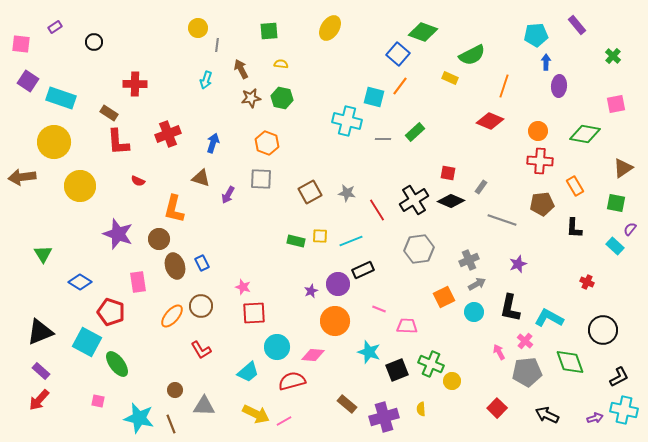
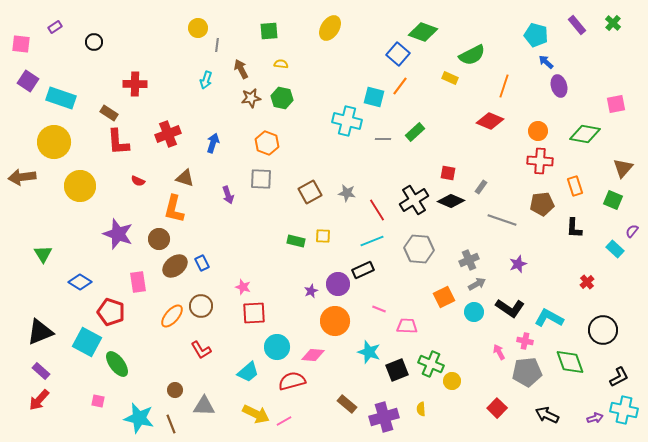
cyan pentagon at (536, 35): rotated 20 degrees clockwise
green cross at (613, 56): moved 33 px up
blue arrow at (546, 62): rotated 49 degrees counterclockwise
purple ellipse at (559, 86): rotated 20 degrees counterclockwise
brown triangle at (623, 168): rotated 15 degrees counterclockwise
brown triangle at (201, 178): moved 16 px left
orange rectangle at (575, 186): rotated 12 degrees clockwise
purple arrow at (228, 195): rotated 48 degrees counterclockwise
green square at (616, 203): moved 3 px left, 3 px up; rotated 12 degrees clockwise
purple semicircle at (630, 229): moved 2 px right, 2 px down
yellow square at (320, 236): moved 3 px right
cyan line at (351, 241): moved 21 px right
cyan rectangle at (615, 246): moved 3 px down
gray hexagon at (419, 249): rotated 12 degrees clockwise
brown ellipse at (175, 266): rotated 70 degrees clockwise
red cross at (587, 282): rotated 24 degrees clockwise
black L-shape at (510, 308): rotated 68 degrees counterclockwise
pink cross at (525, 341): rotated 28 degrees counterclockwise
